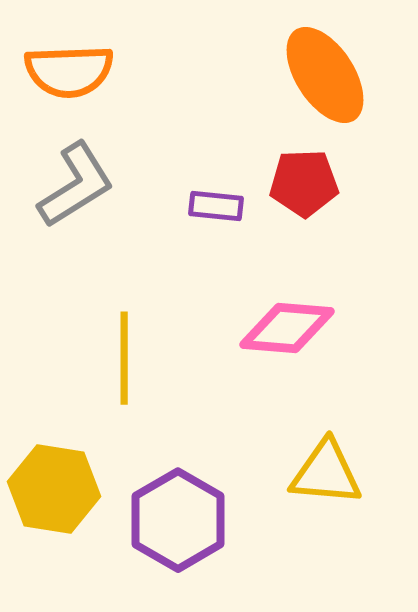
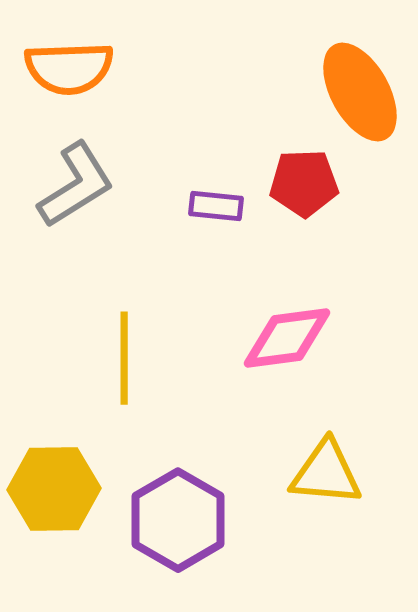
orange semicircle: moved 3 px up
orange ellipse: moved 35 px right, 17 px down; rotated 4 degrees clockwise
pink diamond: moved 10 px down; rotated 12 degrees counterclockwise
yellow hexagon: rotated 10 degrees counterclockwise
